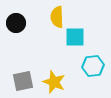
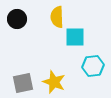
black circle: moved 1 px right, 4 px up
gray square: moved 2 px down
